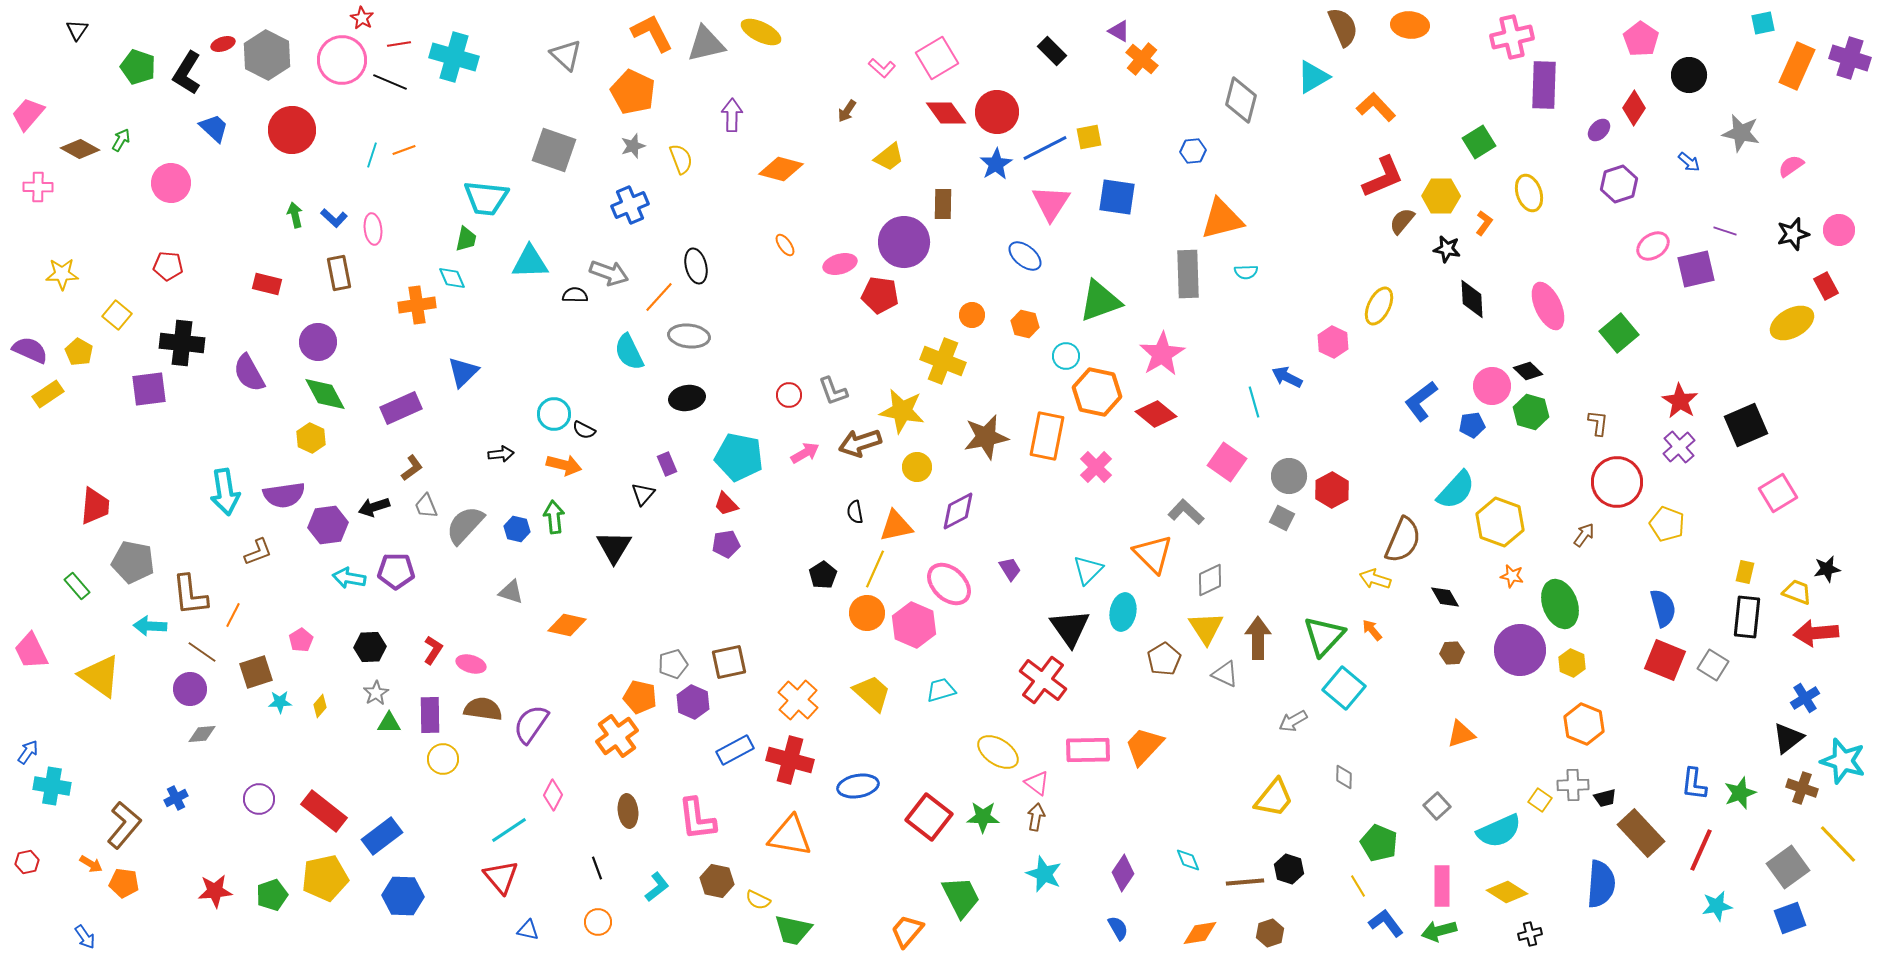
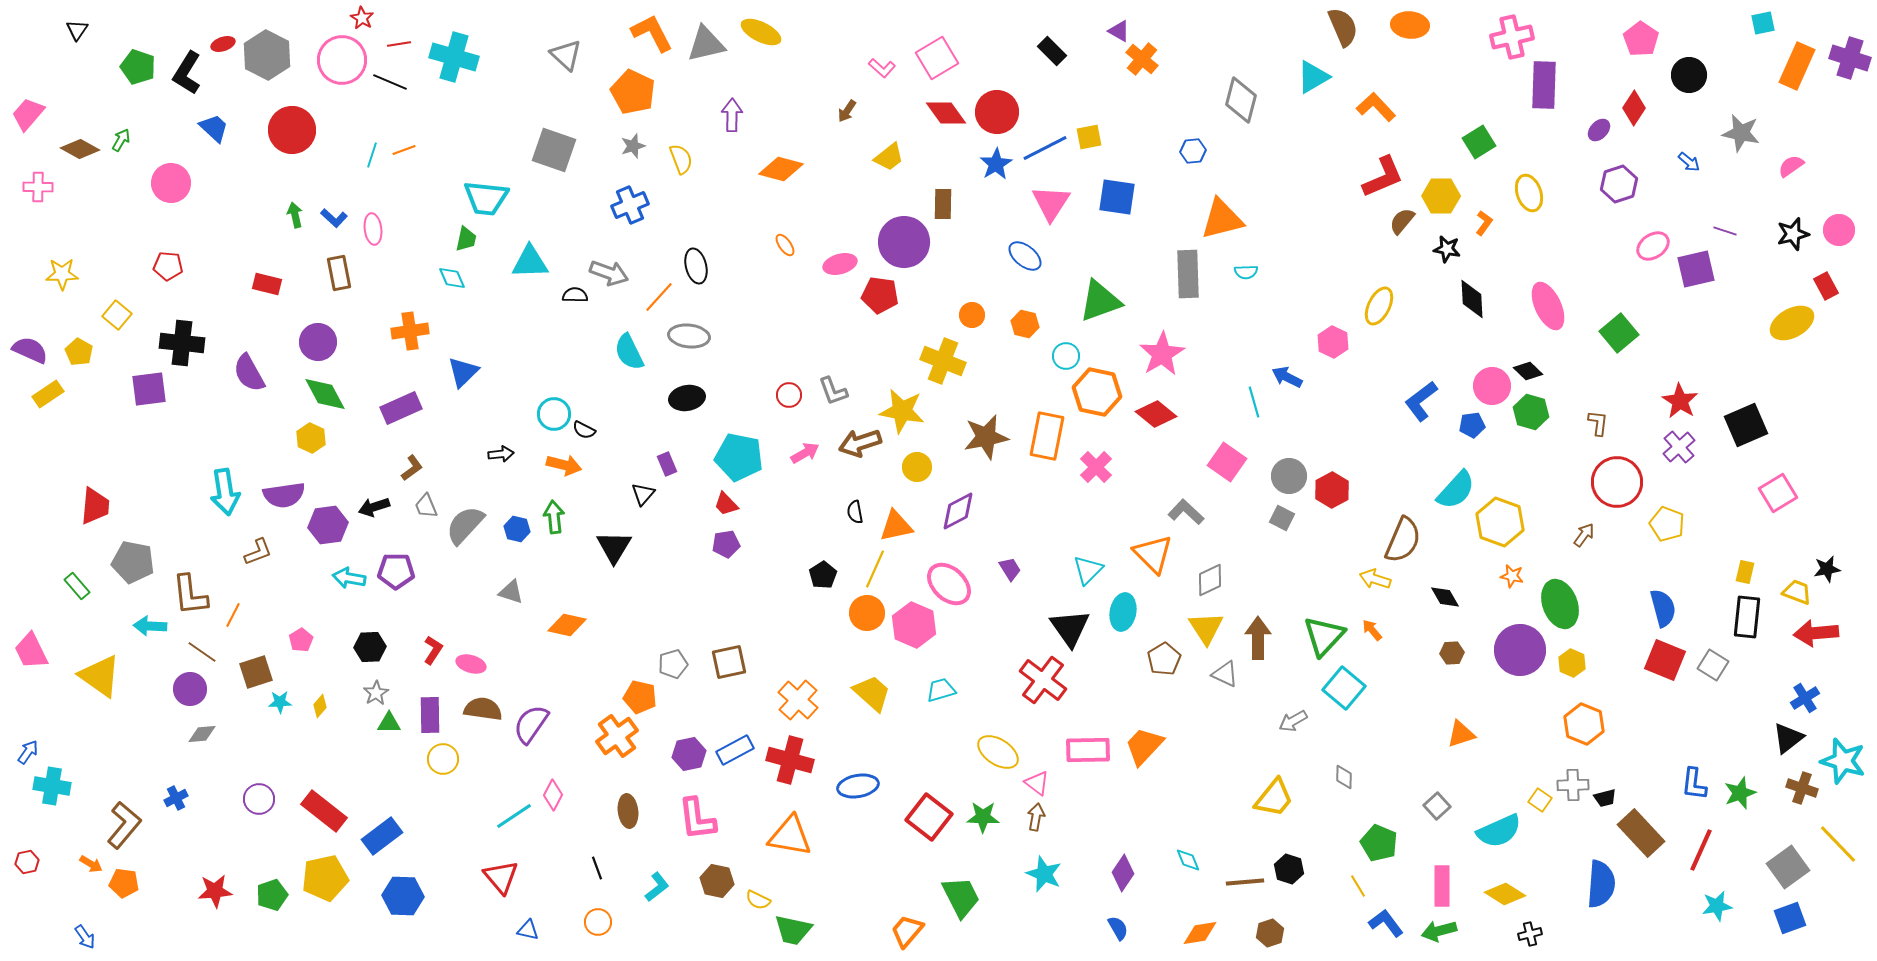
orange cross at (417, 305): moved 7 px left, 26 px down
purple hexagon at (693, 702): moved 4 px left, 52 px down; rotated 24 degrees clockwise
cyan line at (509, 830): moved 5 px right, 14 px up
yellow diamond at (1507, 892): moved 2 px left, 2 px down
